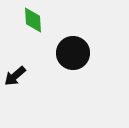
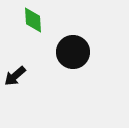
black circle: moved 1 px up
